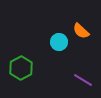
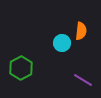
orange semicircle: rotated 126 degrees counterclockwise
cyan circle: moved 3 px right, 1 px down
